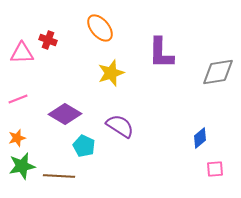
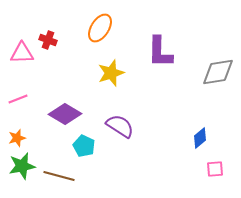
orange ellipse: rotated 72 degrees clockwise
purple L-shape: moved 1 px left, 1 px up
brown line: rotated 12 degrees clockwise
